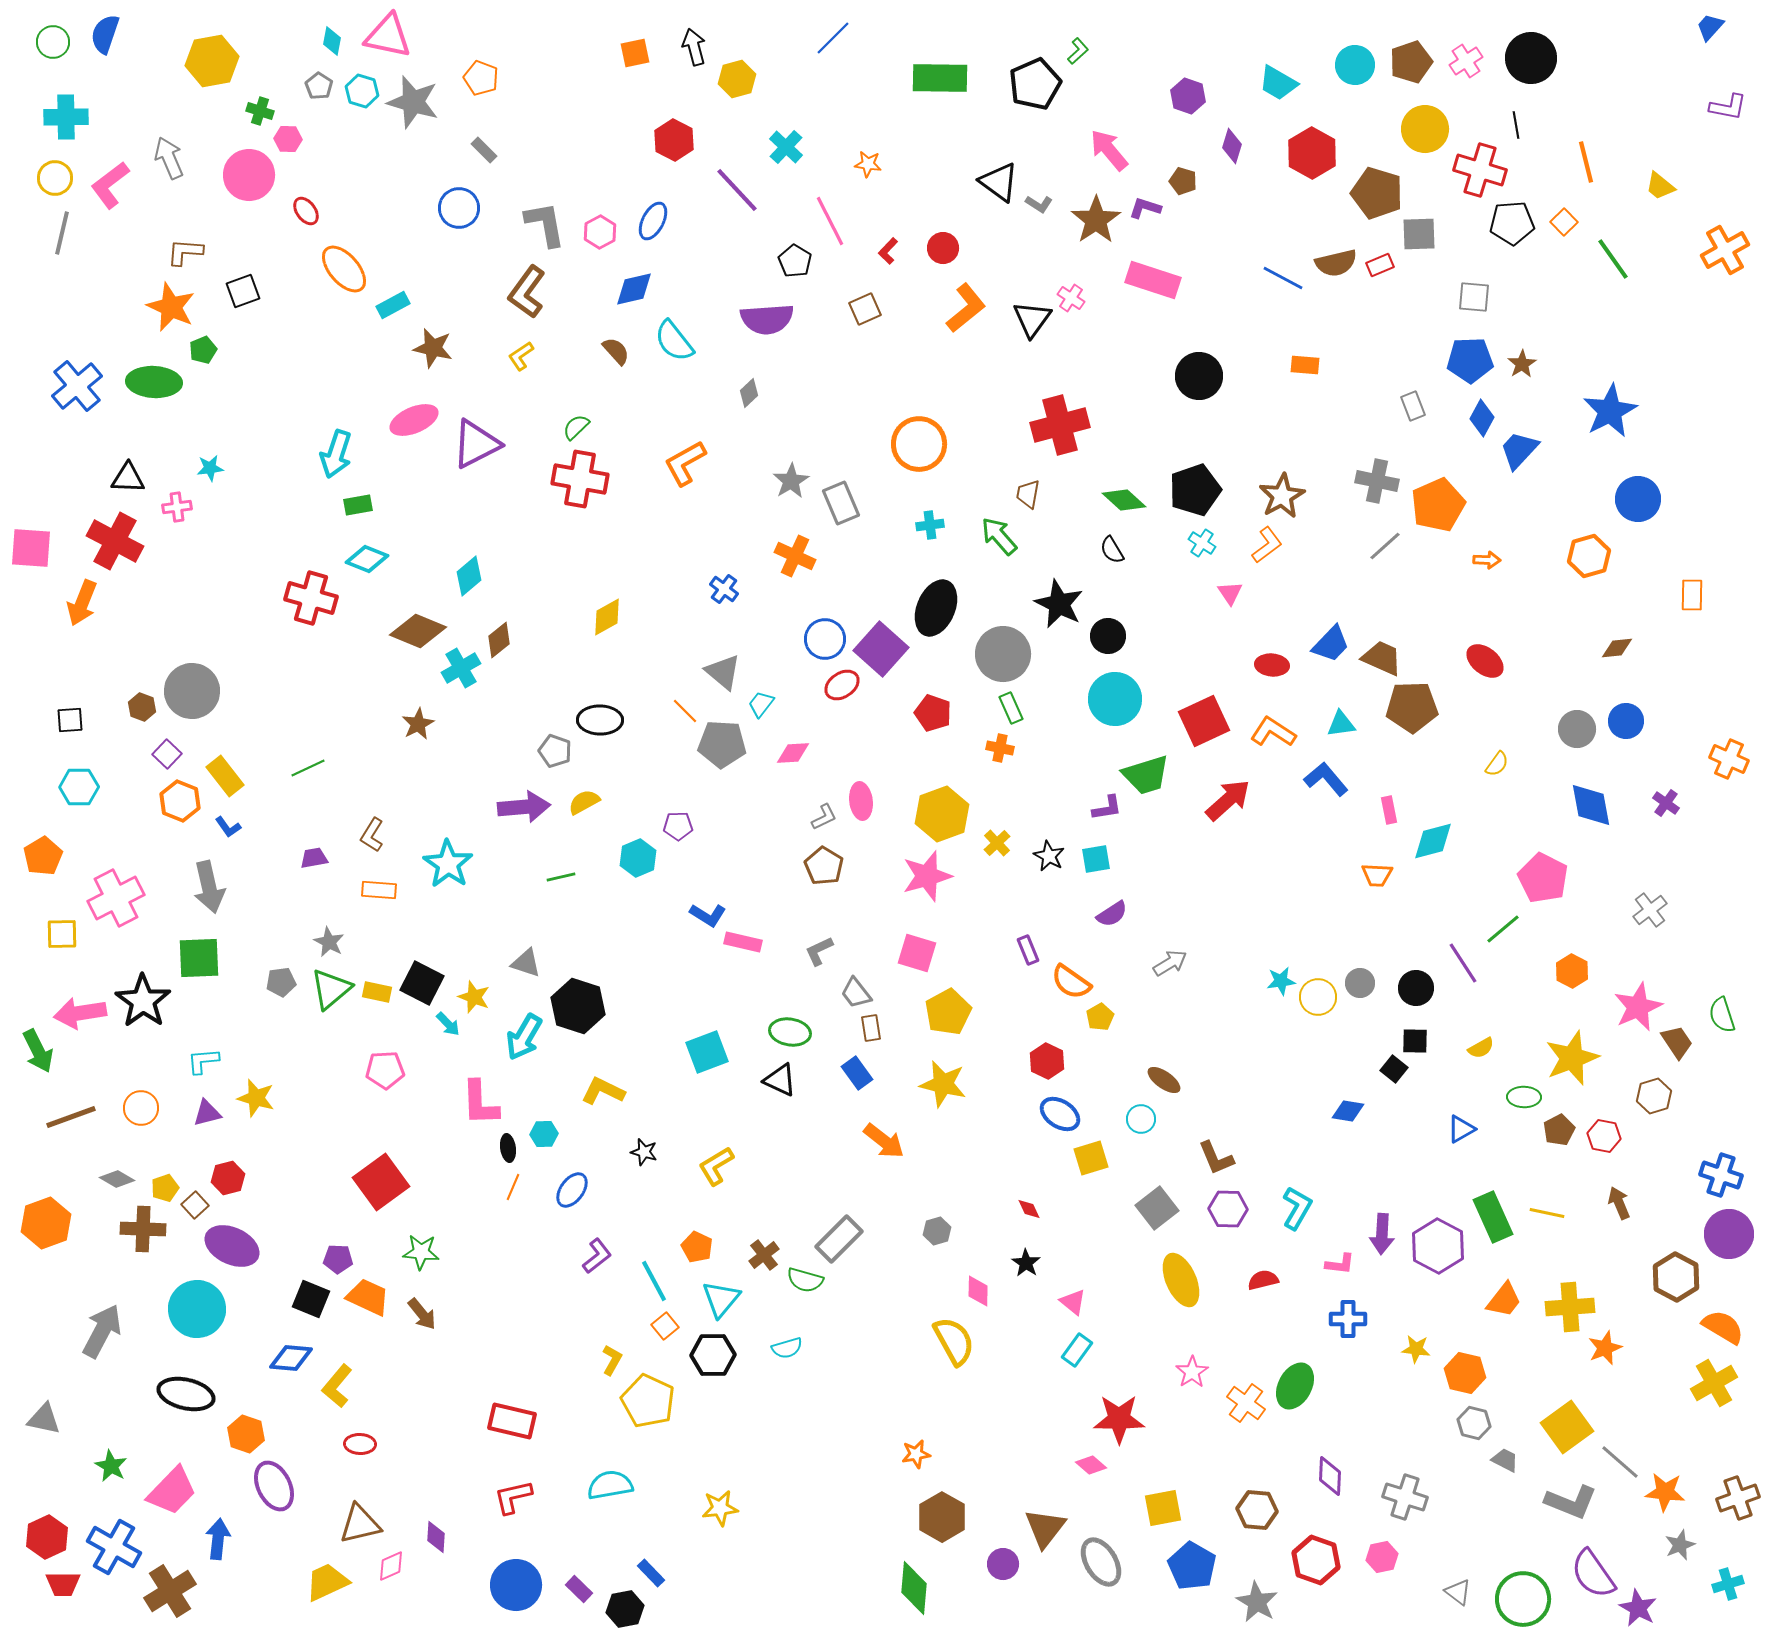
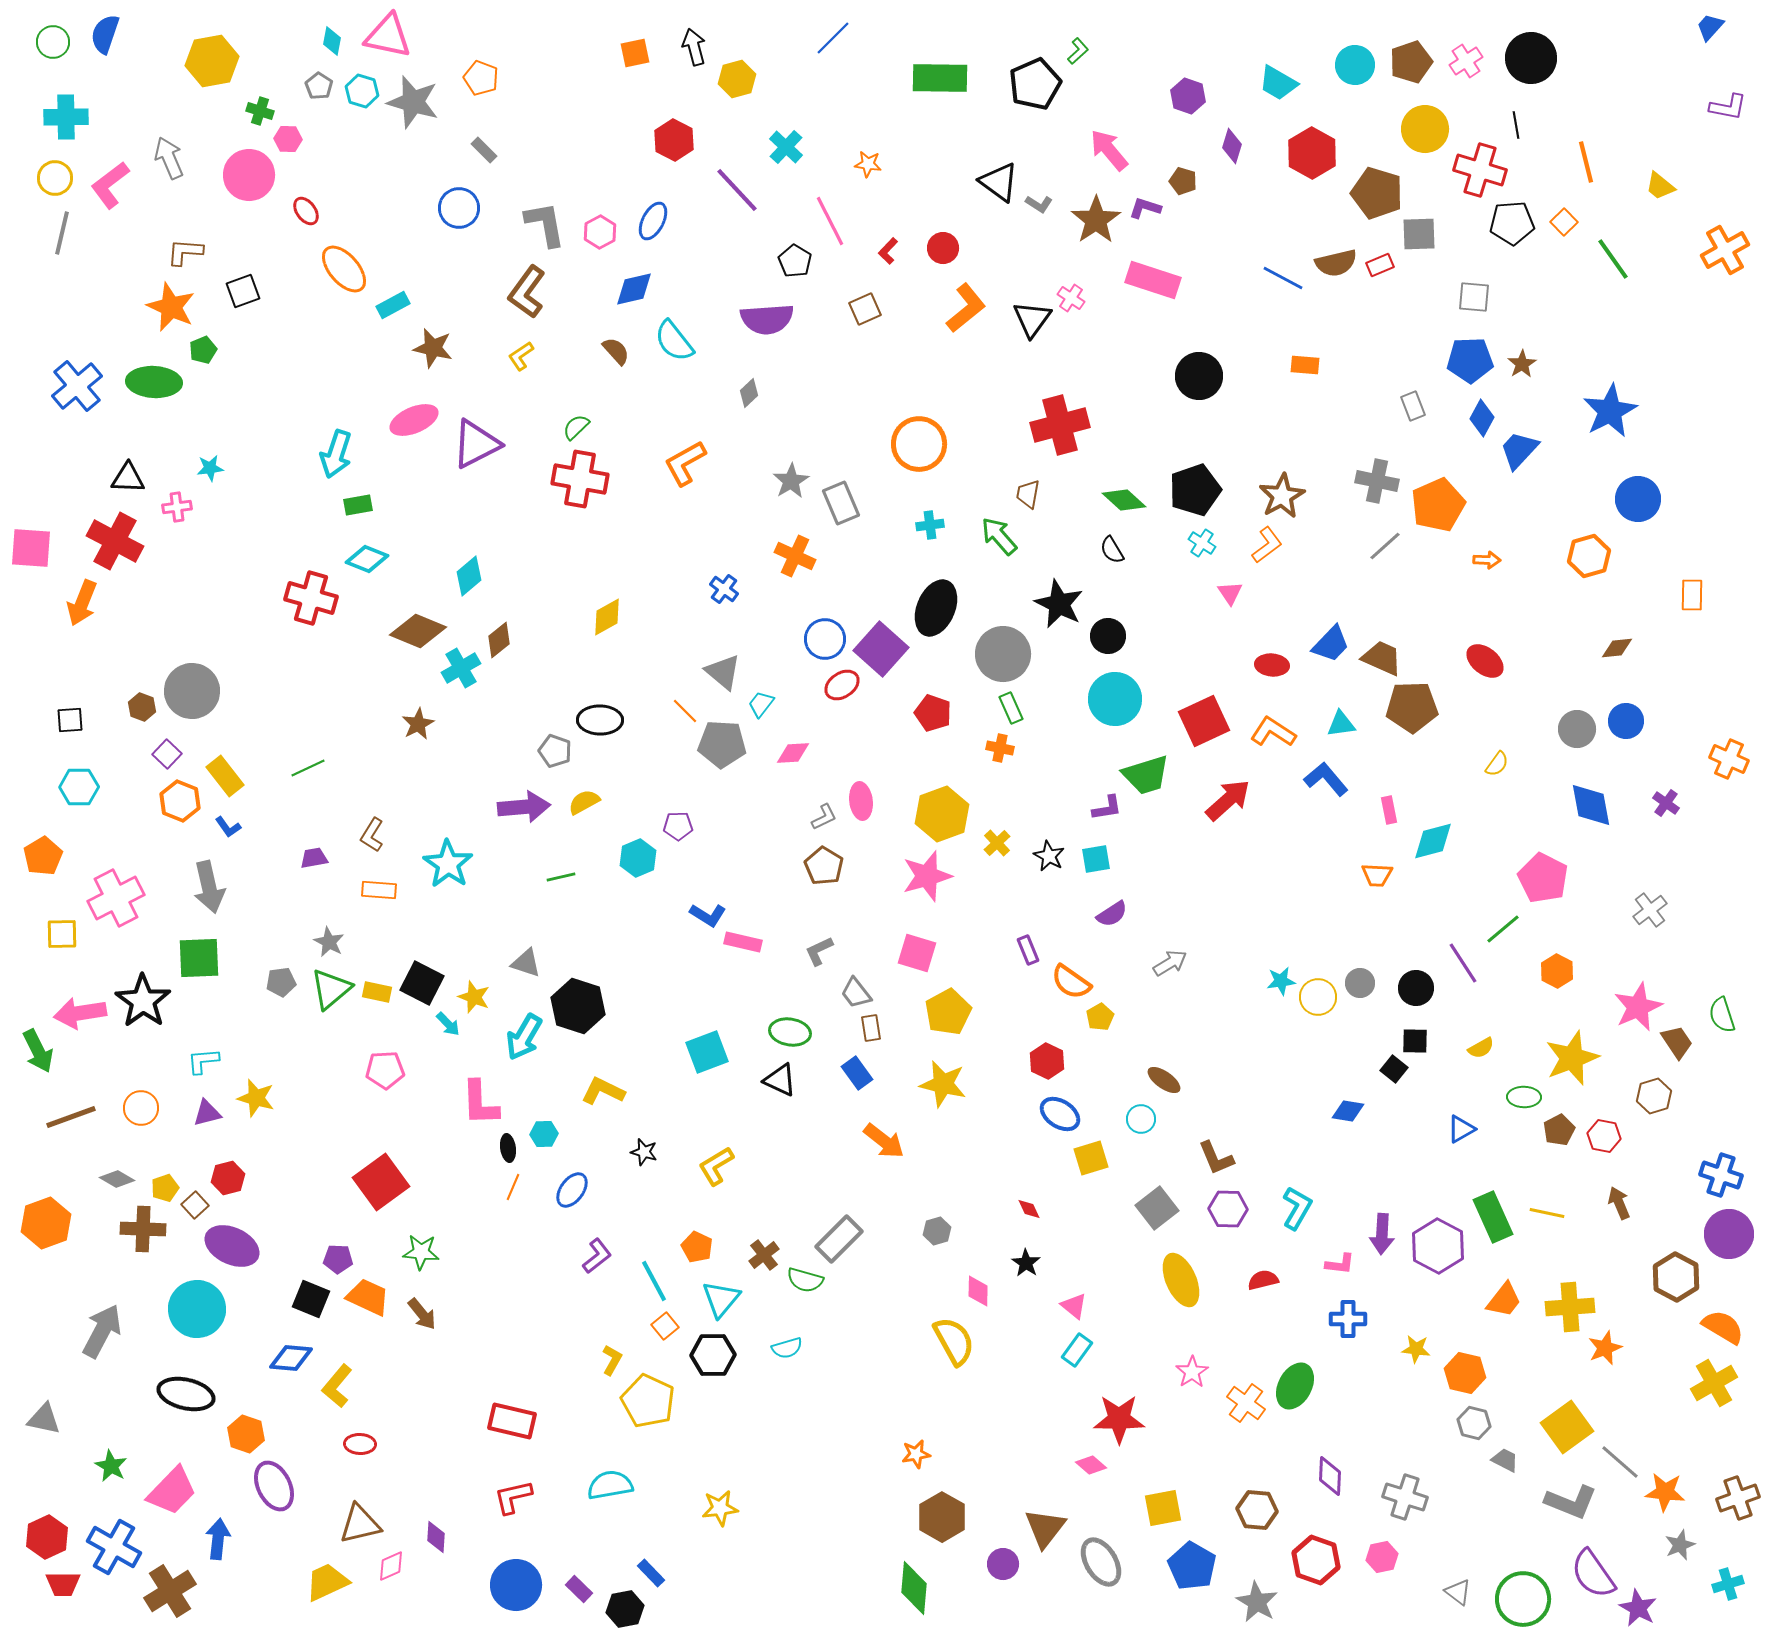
orange hexagon at (1572, 971): moved 15 px left
pink triangle at (1073, 1302): moved 1 px right, 4 px down
